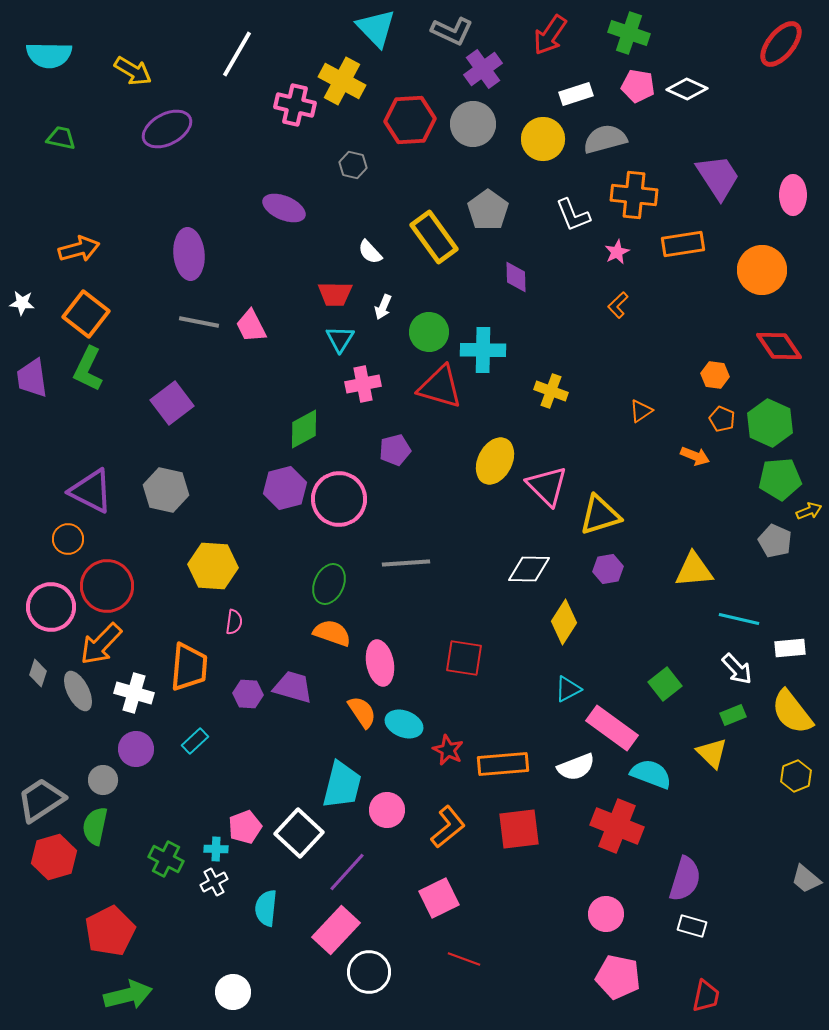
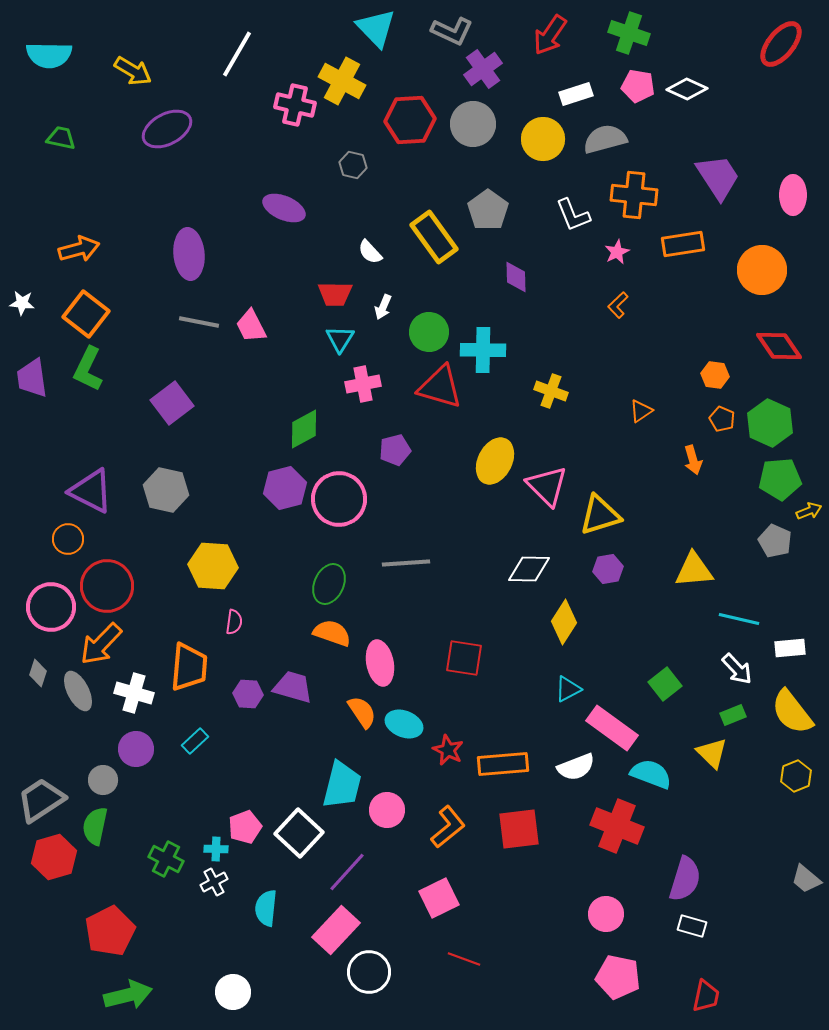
orange arrow at (695, 456): moved 2 px left, 4 px down; rotated 52 degrees clockwise
